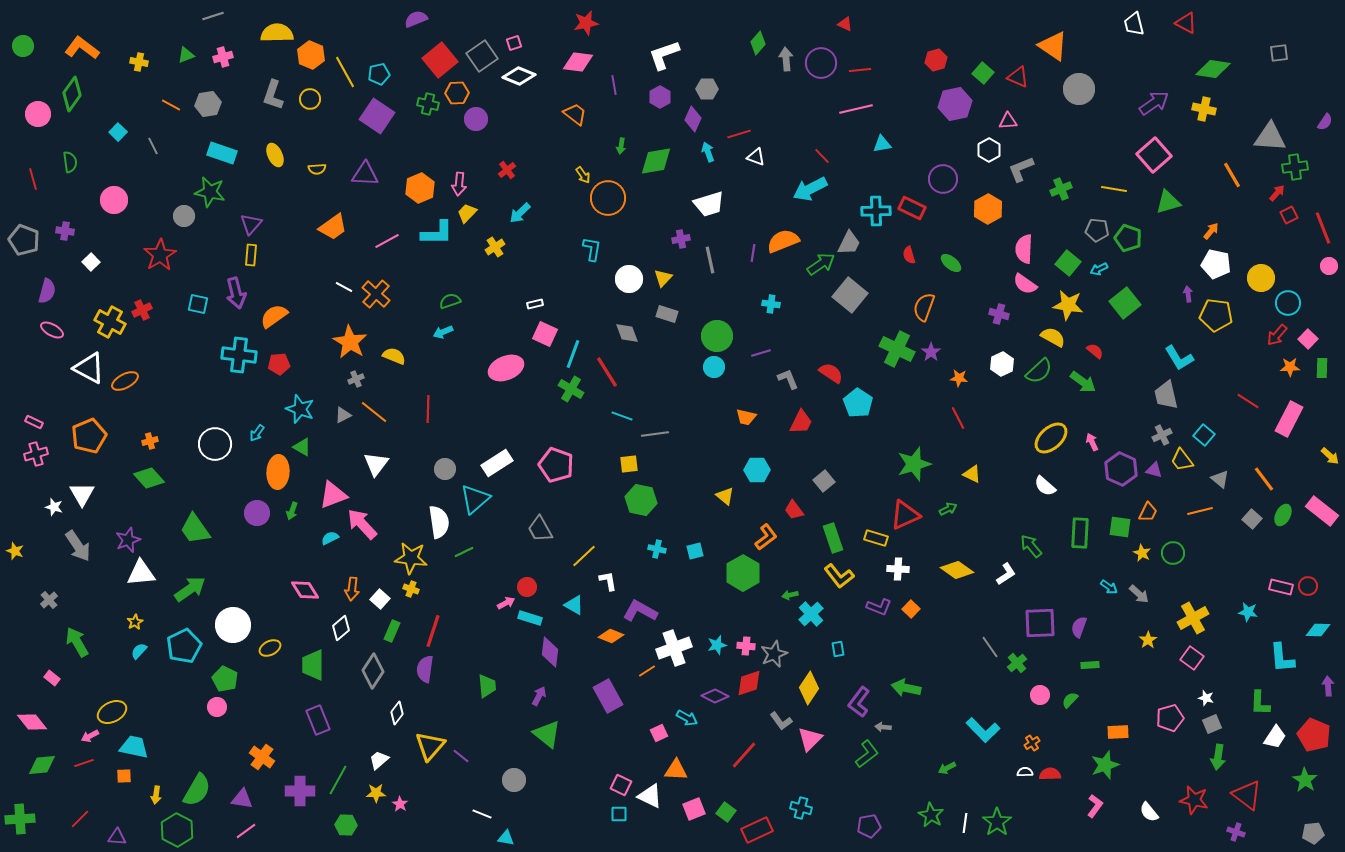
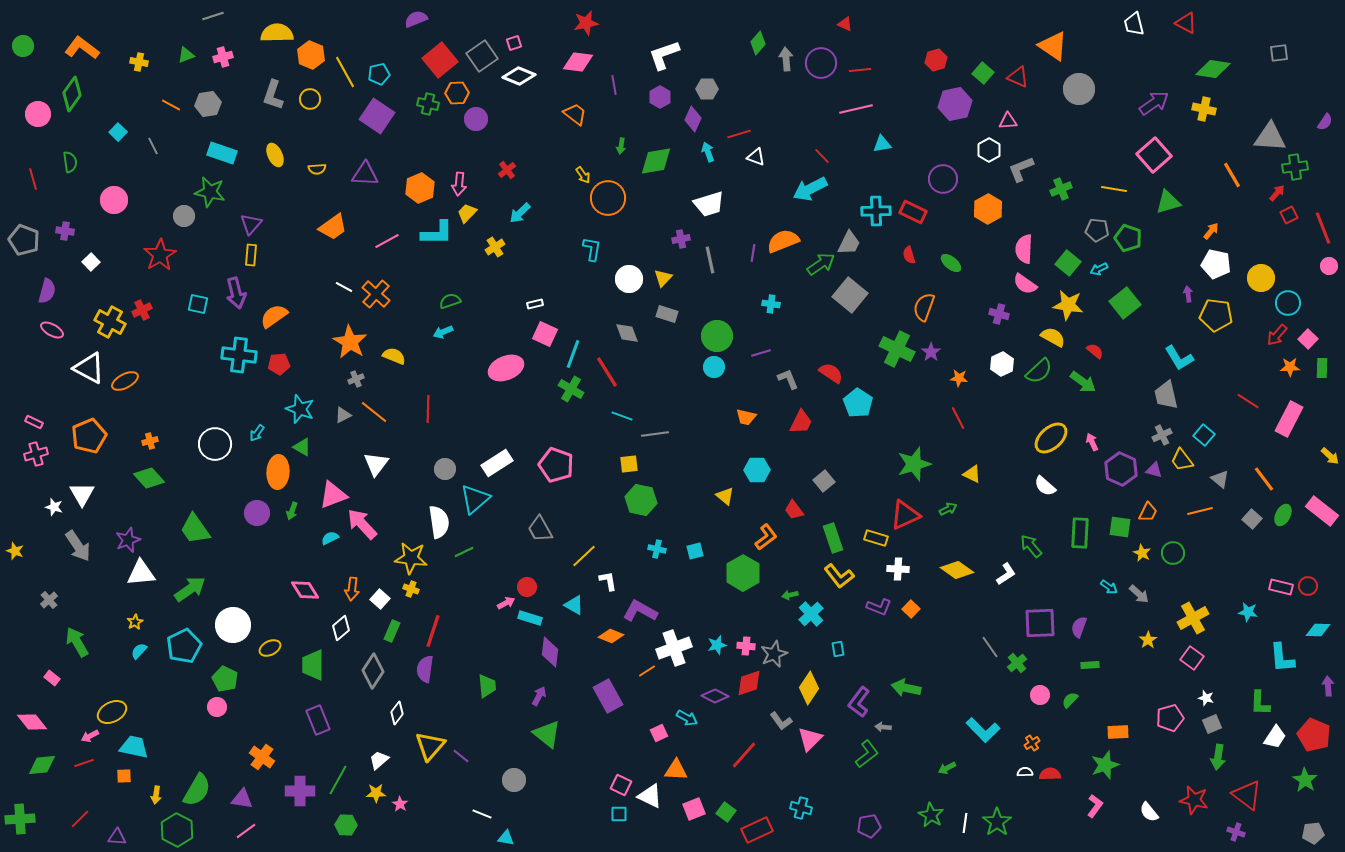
red rectangle at (912, 208): moved 1 px right, 4 px down
